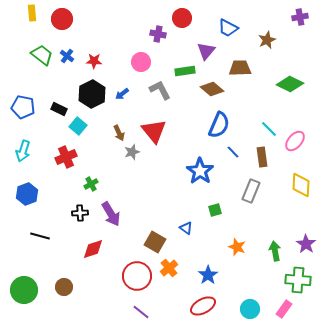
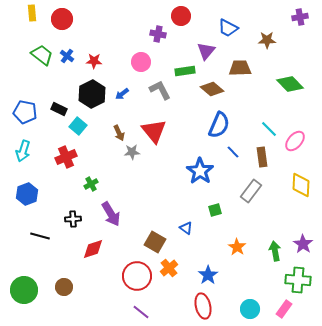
red circle at (182, 18): moved 1 px left, 2 px up
brown star at (267, 40): rotated 24 degrees clockwise
green diamond at (290, 84): rotated 20 degrees clockwise
blue pentagon at (23, 107): moved 2 px right, 5 px down
gray star at (132, 152): rotated 14 degrees clockwise
gray rectangle at (251, 191): rotated 15 degrees clockwise
black cross at (80, 213): moved 7 px left, 6 px down
purple star at (306, 244): moved 3 px left
orange star at (237, 247): rotated 12 degrees clockwise
red ellipse at (203, 306): rotated 75 degrees counterclockwise
